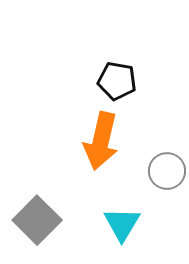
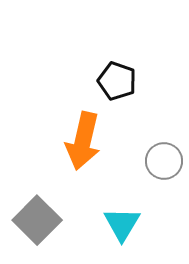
black pentagon: rotated 9 degrees clockwise
orange arrow: moved 18 px left
gray circle: moved 3 px left, 10 px up
